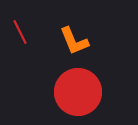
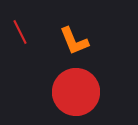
red circle: moved 2 px left
